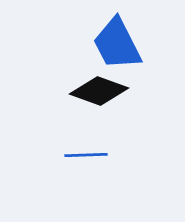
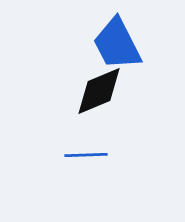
black diamond: rotated 42 degrees counterclockwise
